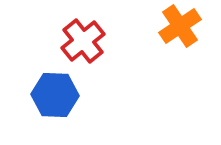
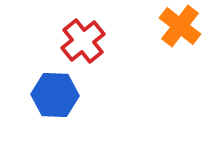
orange cross: rotated 18 degrees counterclockwise
